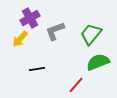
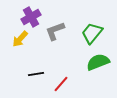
purple cross: moved 1 px right, 1 px up
green trapezoid: moved 1 px right, 1 px up
black line: moved 1 px left, 5 px down
red line: moved 15 px left, 1 px up
